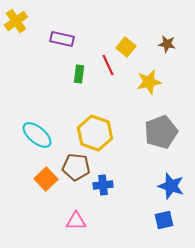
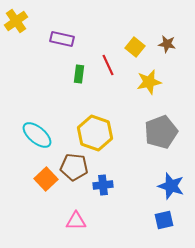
yellow square: moved 9 px right
brown pentagon: moved 2 px left
